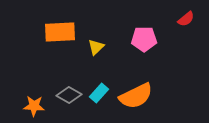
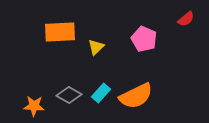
pink pentagon: rotated 25 degrees clockwise
cyan rectangle: moved 2 px right
